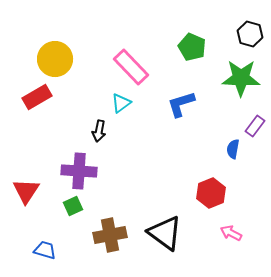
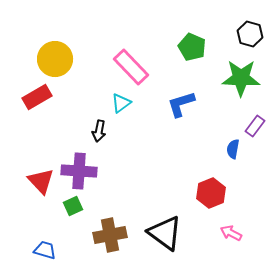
red triangle: moved 15 px right, 10 px up; rotated 16 degrees counterclockwise
